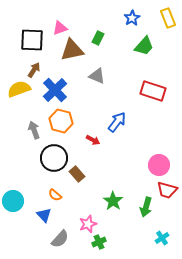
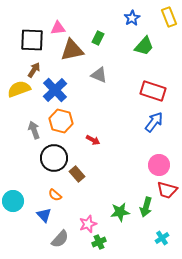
yellow rectangle: moved 1 px right, 1 px up
pink triangle: moved 2 px left; rotated 14 degrees clockwise
gray triangle: moved 2 px right, 1 px up
blue arrow: moved 37 px right
green star: moved 7 px right, 11 px down; rotated 30 degrees clockwise
